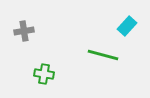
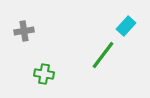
cyan rectangle: moved 1 px left
green line: rotated 68 degrees counterclockwise
